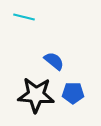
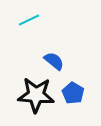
cyan line: moved 5 px right, 3 px down; rotated 40 degrees counterclockwise
blue pentagon: rotated 30 degrees clockwise
